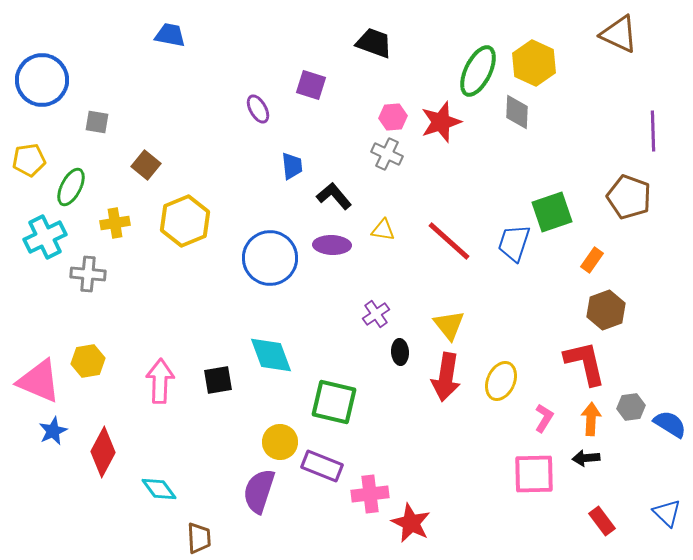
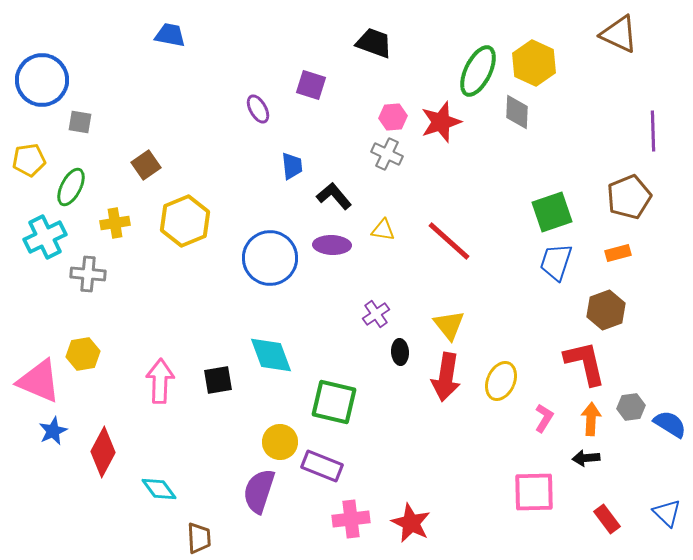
gray square at (97, 122): moved 17 px left
brown square at (146, 165): rotated 16 degrees clockwise
brown pentagon at (629, 197): rotated 30 degrees clockwise
blue trapezoid at (514, 243): moved 42 px right, 19 px down
orange rectangle at (592, 260): moved 26 px right, 7 px up; rotated 40 degrees clockwise
yellow hexagon at (88, 361): moved 5 px left, 7 px up
pink square at (534, 474): moved 18 px down
pink cross at (370, 494): moved 19 px left, 25 px down
red rectangle at (602, 521): moved 5 px right, 2 px up
